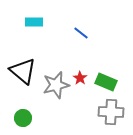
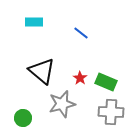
black triangle: moved 19 px right
gray star: moved 6 px right, 19 px down
